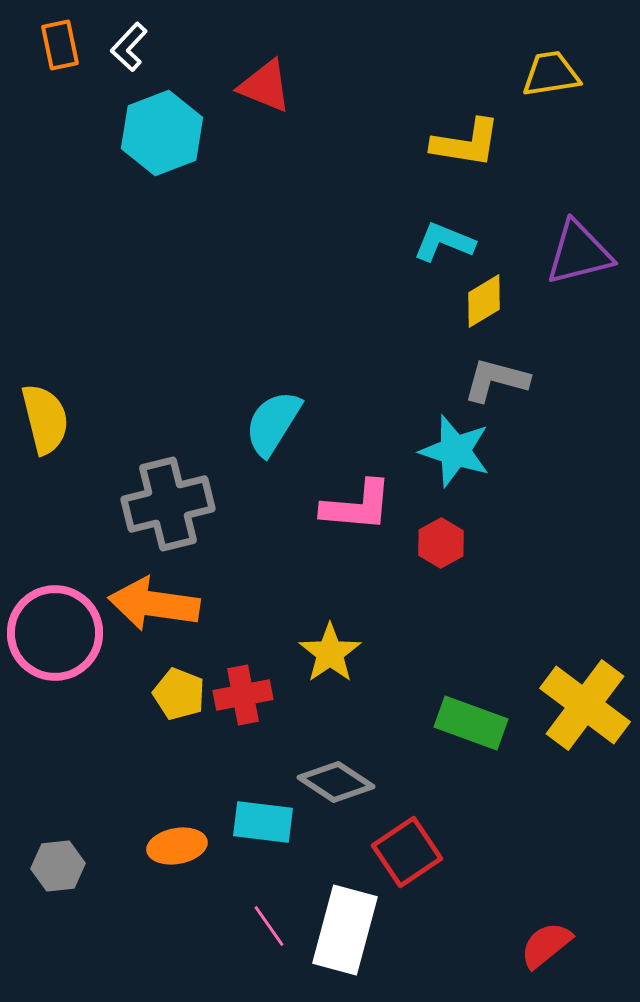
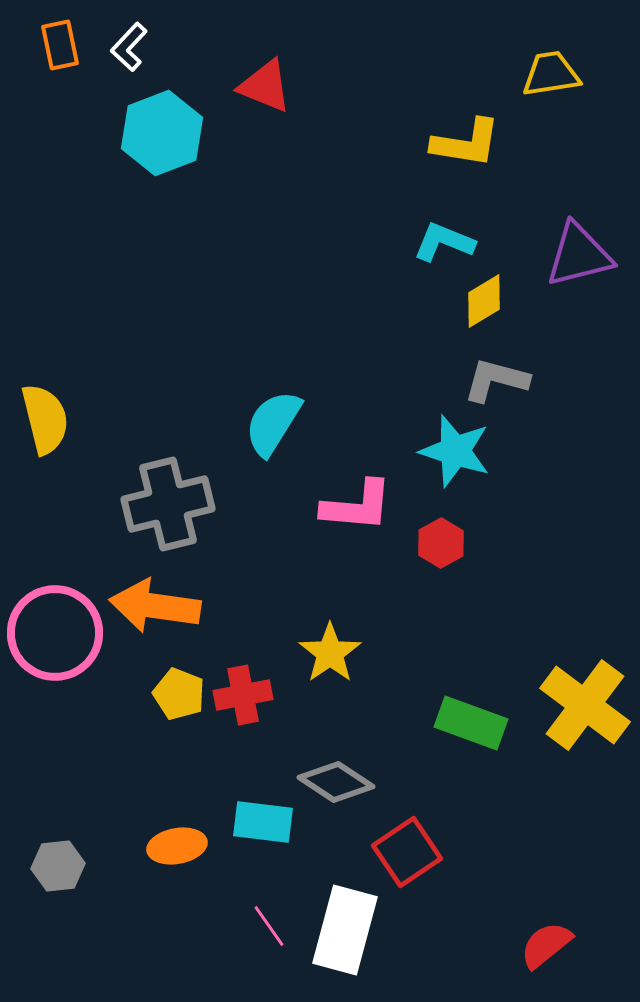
purple triangle: moved 2 px down
orange arrow: moved 1 px right, 2 px down
